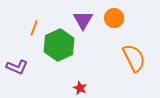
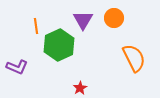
orange line: moved 2 px right, 2 px up; rotated 28 degrees counterclockwise
red star: rotated 16 degrees clockwise
